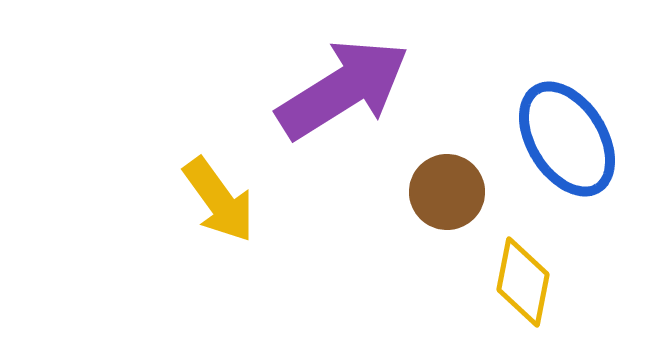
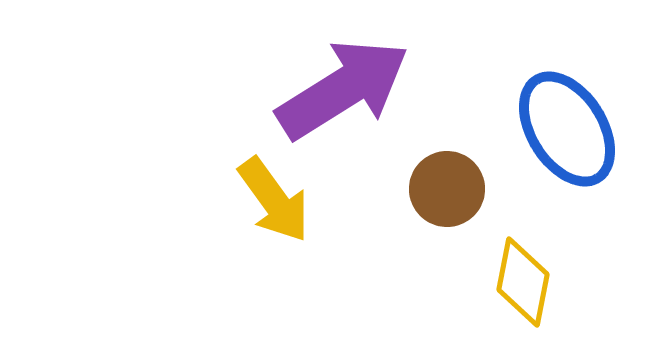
blue ellipse: moved 10 px up
brown circle: moved 3 px up
yellow arrow: moved 55 px right
